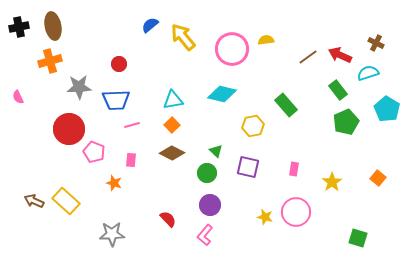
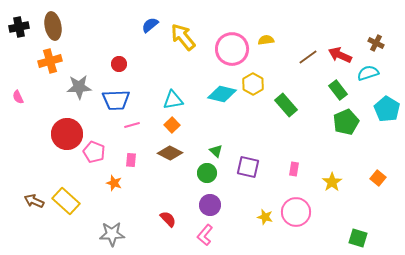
yellow hexagon at (253, 126): moved 42 px up; rotated 20 degrees counterclockwise
red circle at (69, 129): moved 2 px left, 5 px down
brown diamond at (172, 153): moved 2 px left
